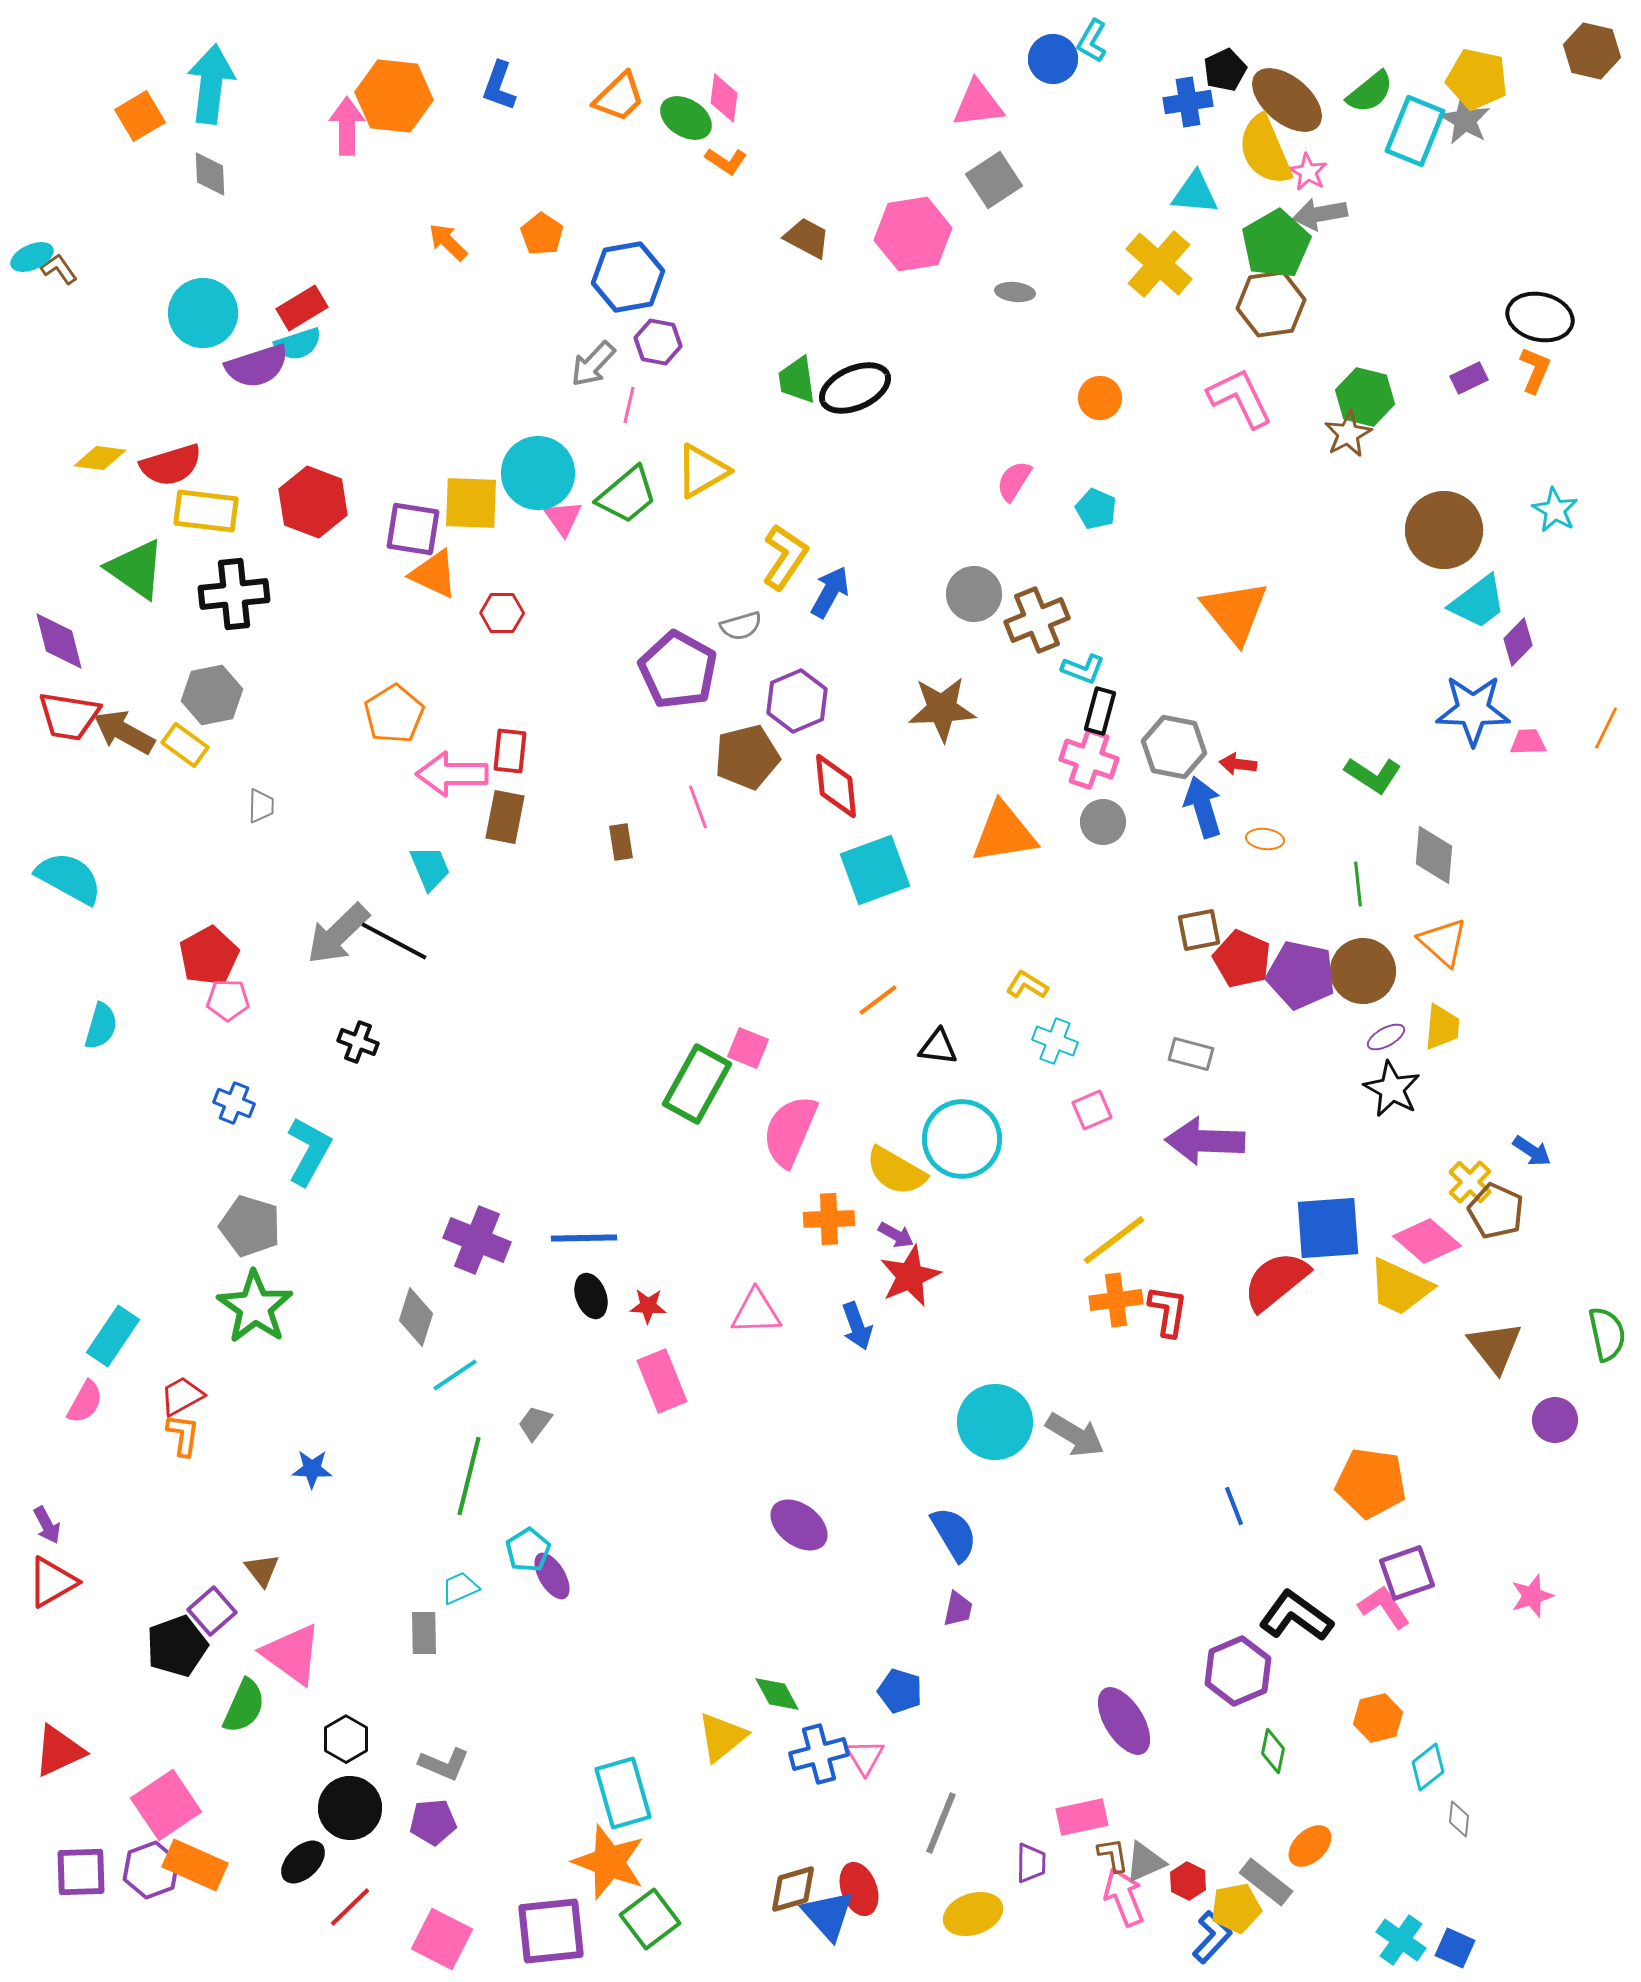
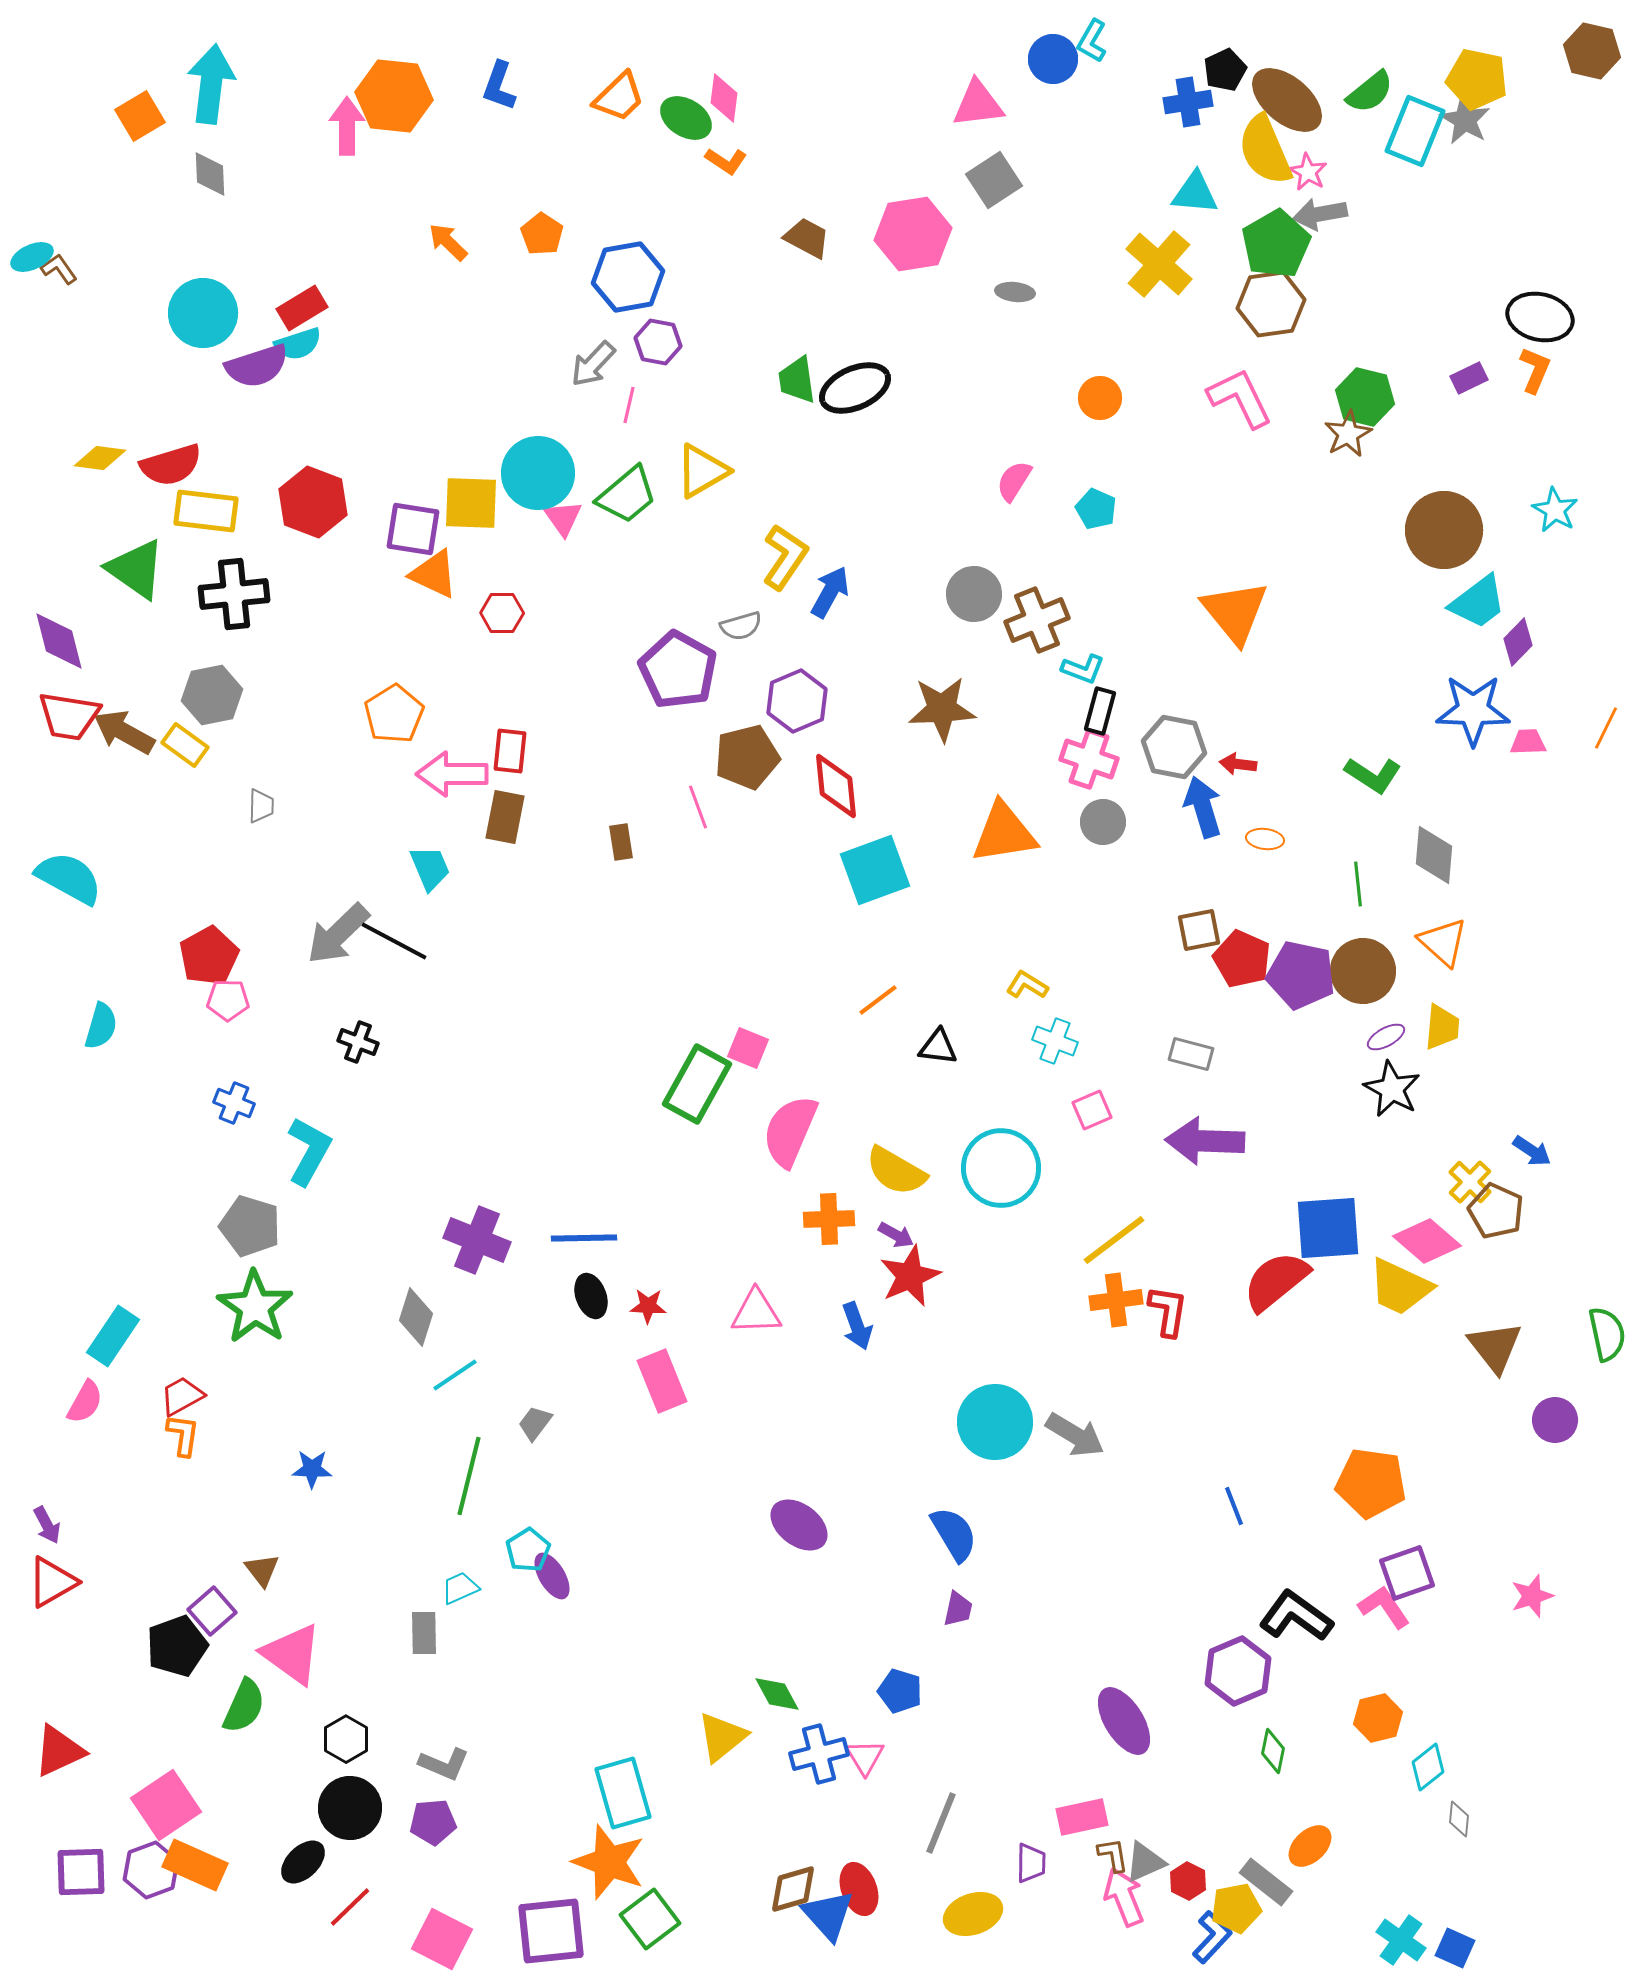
cyan circle at (962, 1139): moved 39 px right, 29 px down
